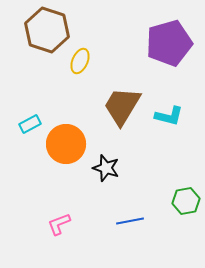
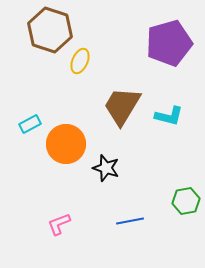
brown hexagon: moved 3 px right
